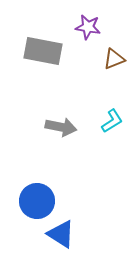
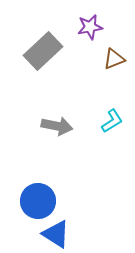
purple star: moved 2 px right; rotated 20 degrees counterclockwise
gray rectangle: rotated 54 degrees counterclockwise
gray arrow: moved 4 px left, 1 px up
blue circle: moved 1 px right
blue triangle: moved 5 px left
